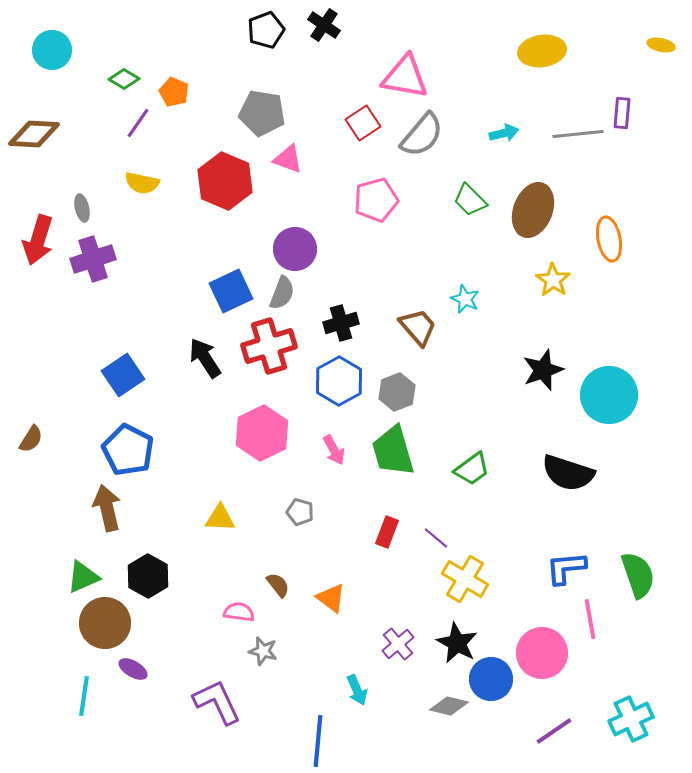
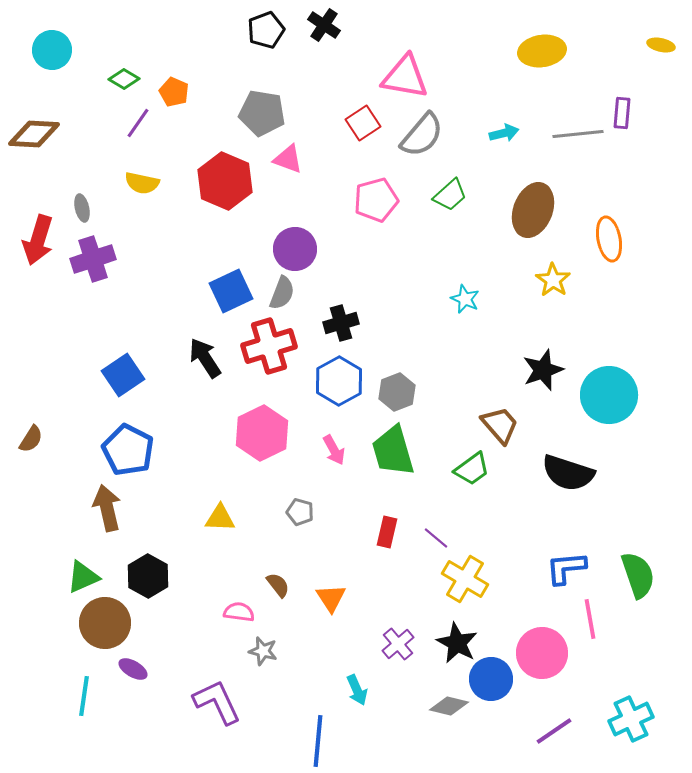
green trapezoid at (470, 200): moved 20 px left, 5 px up; rotated 87 degrees counterclockwise
brown trapezoid at (418, 327): moved 82 px right, 98 px down
red rectangle at (387, 532): rotated 8 degrees counterclockwise
orange triangle at (331, 598): rotated 20 degrees clockwise
